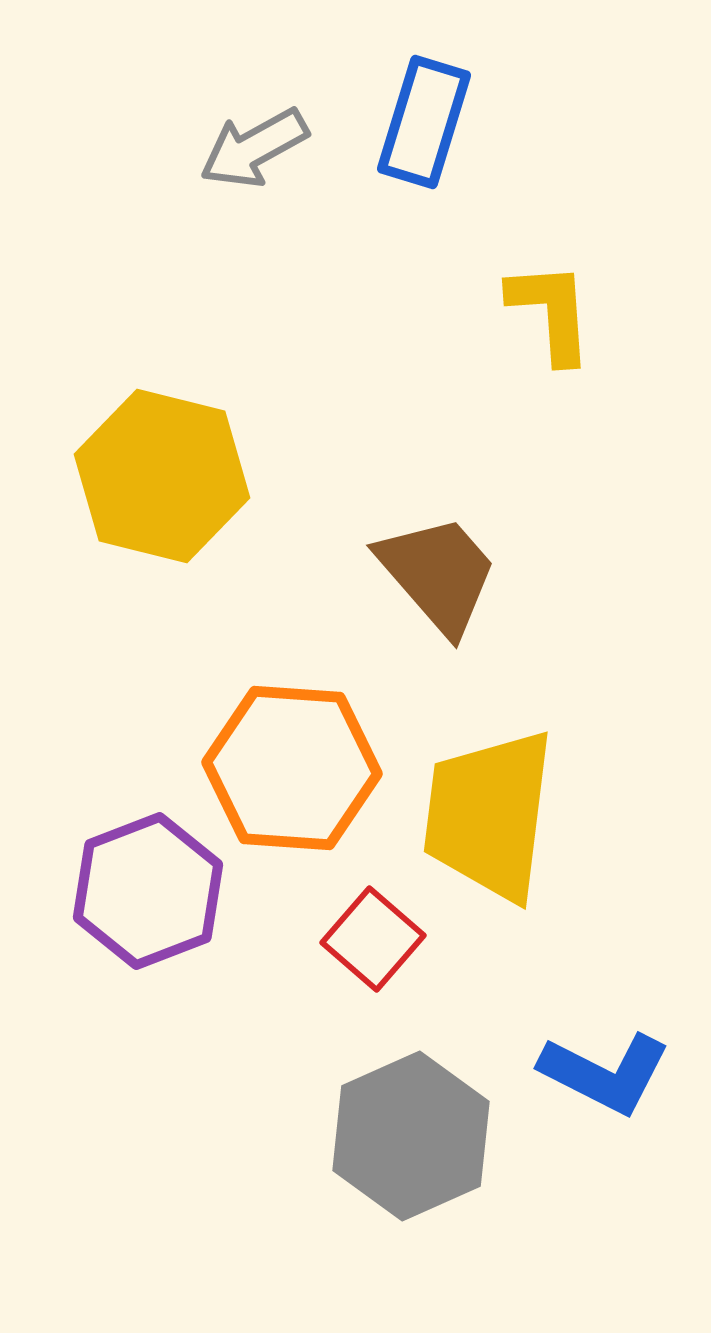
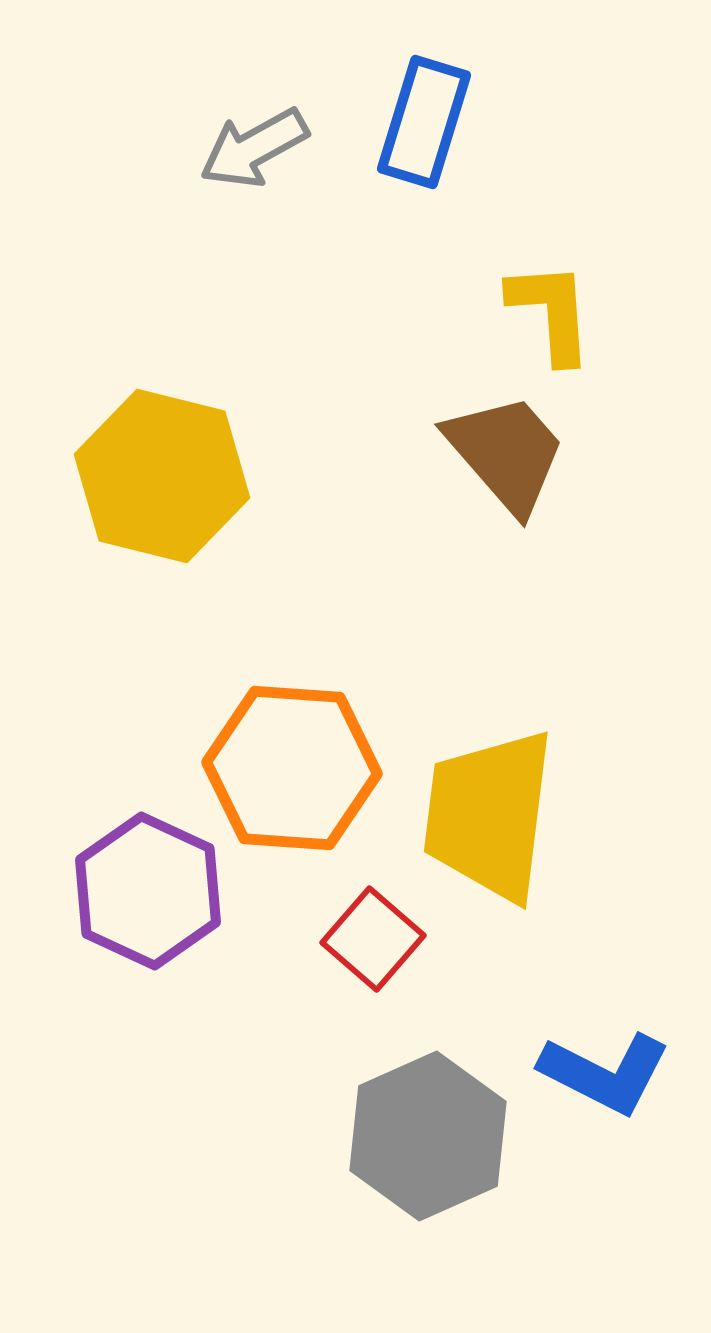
brown trapezoid: moved 68 px right, 121 px up
purple hexagon: rotated 14 degrees counterclockwise
gray hexagon: moved 17 px right
